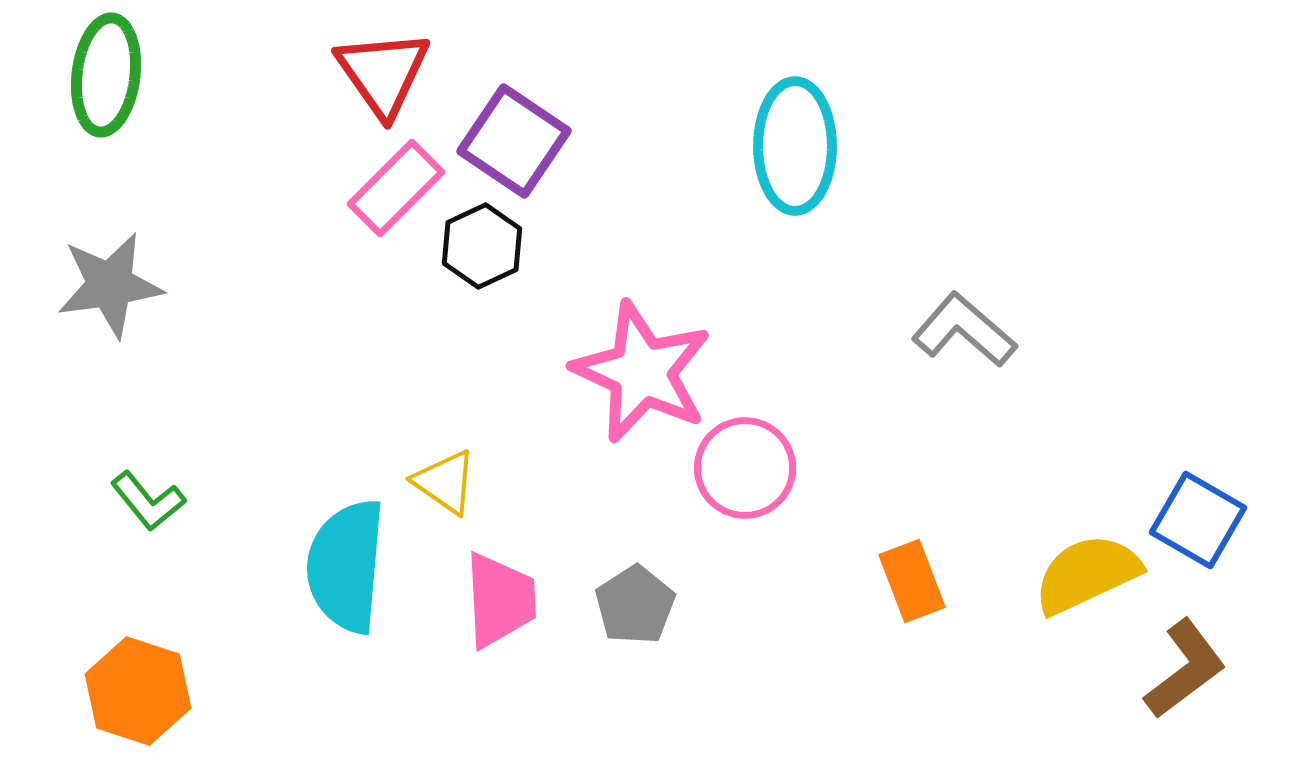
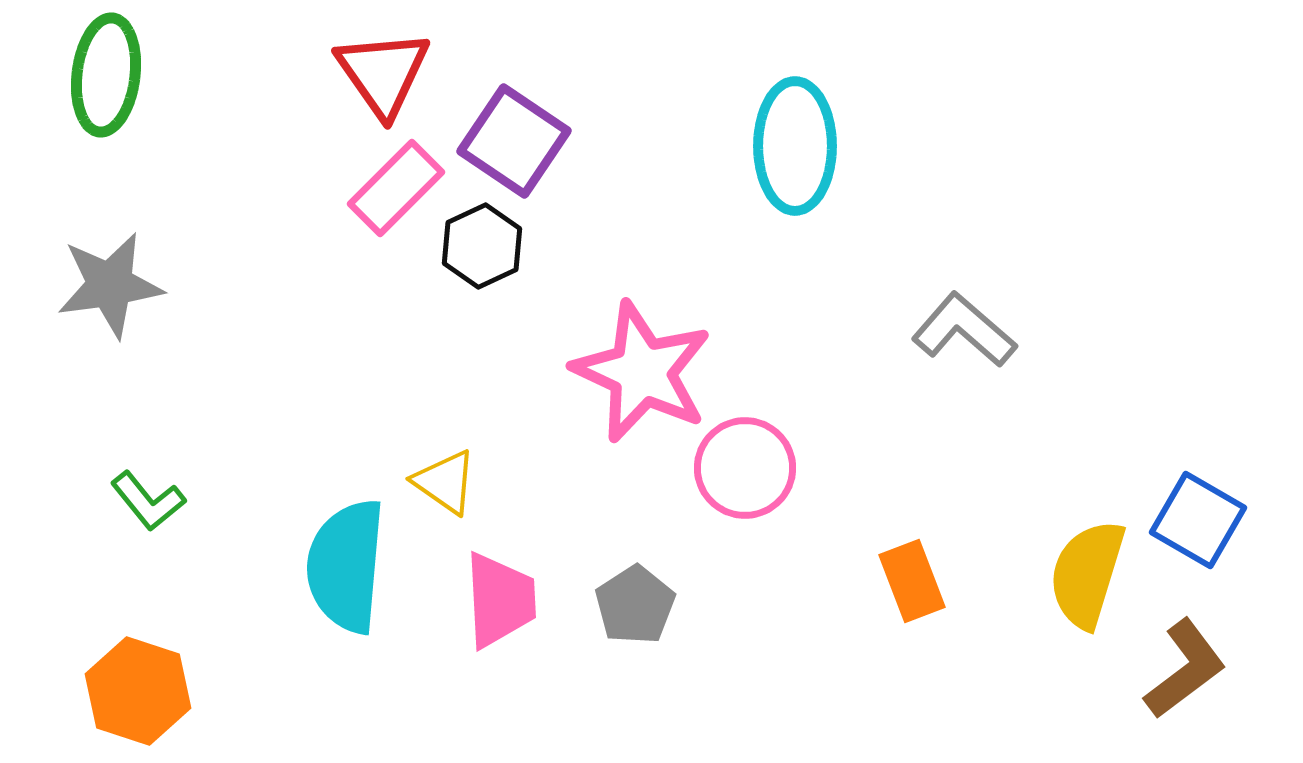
yellow semicircle: rotated 48 degrees counterclockwise
